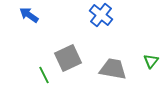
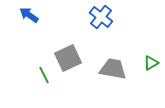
blue cross: moved 2 px down
green triangle: moved 2 px down; rotated 21 degrees clockwise
